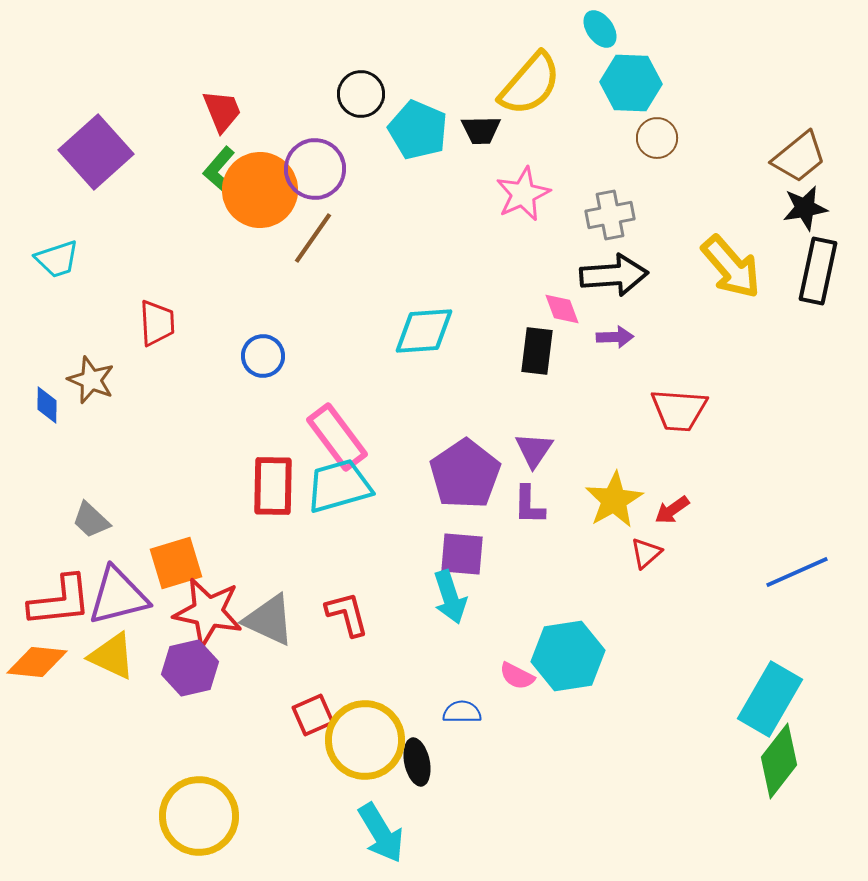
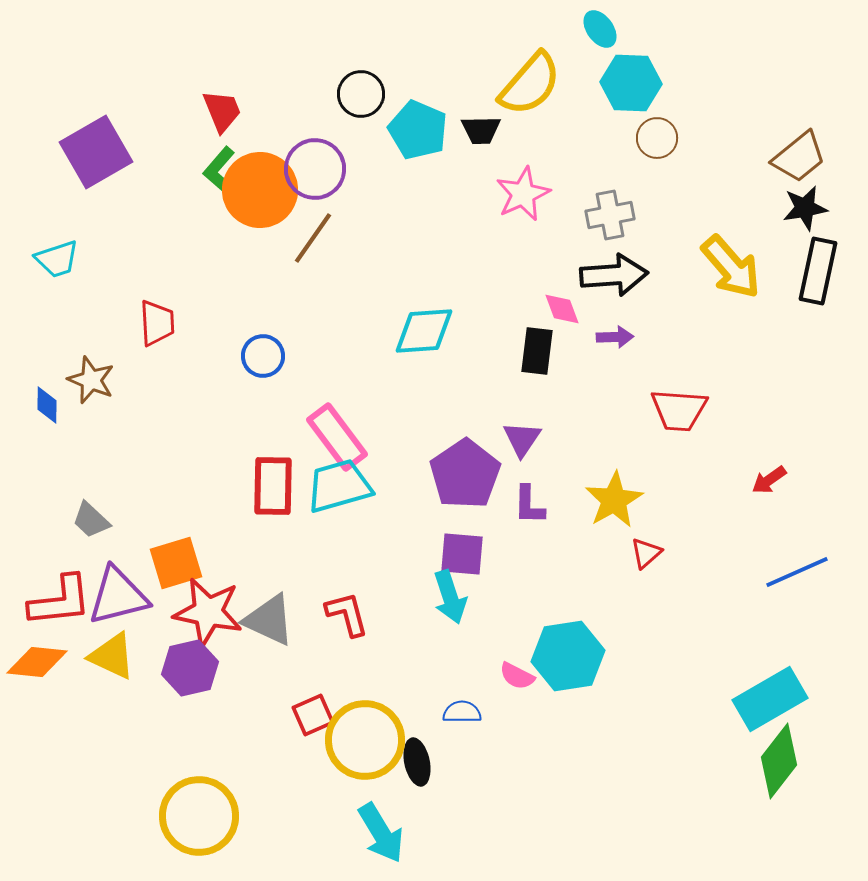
purple square at (96, 152): rotated 12 degrees clockwise
purple triangle at (534, 450): moved 12 px left, 11 px up
red arrow at (672, 510): moved 97 px right, 30 px up
cyan rectangle at (770, 699): rotated 30 degrees clockwise
